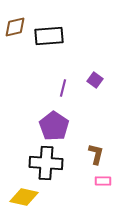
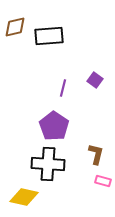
black cross: moved 2 px right, 1 px down
pink rectangle: rotated 14 degrees clockwise
